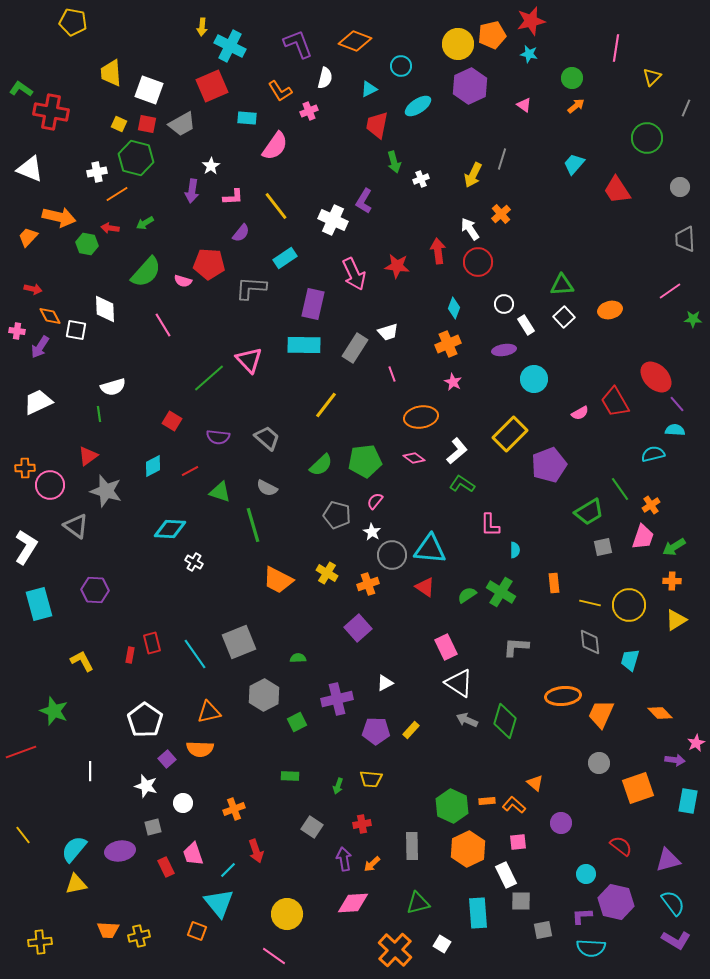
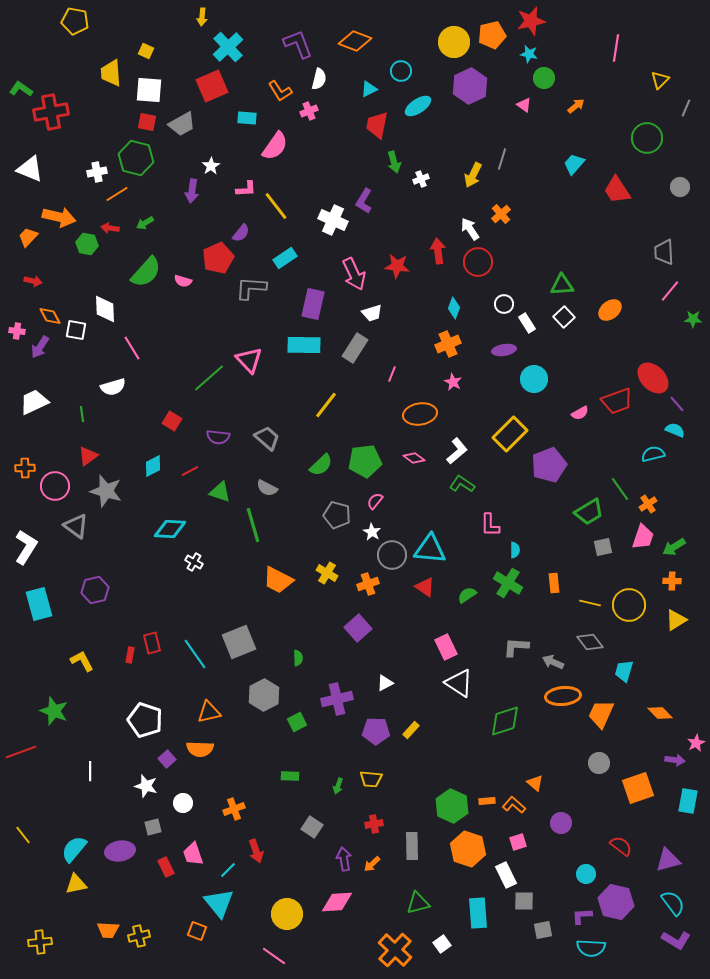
yellow pentagon at (73, 22): moved 2 px right, 1 px up
yellow arrow at (202, 27): moved 10 px up
yellow circle at (458, 44): moved 4 px left, 2 px up
cyan cross at (230, 46): moved 2 px left, 1 px down; rotated 20 degrees clockwise
cyan circle at (401, 66): moved 5 px down
yellow triangle at (652, 77): moved 8 px right, 3 px down
white semicircle at (325, 78): moved 6 px left, 1 px down
green circle at (572, 78): moved 28 px left
white square at (149, 90): rotated 16 degrees counterclockwise
red cross at (51, 112): rotated 20 degrees counterclockwise
yellow square at (119, 124): moved 27 px right, 73 px up
red square at (147, 124): moved 2 px up
pink L-shape at (233, 197): moved 13 px right, 8 px up
gray trapezoid at (685, 239): moved 21 px left, 13 px down
red pentagon at (209, 264): moved 9 px right, 6 px up; rotated 28 degrees counterclockwise
red arrow at (33, 289): moved 8 px up
pink line at (670, 291): rotated 15 degrees counterclockwise
orange ellipse at (610, 310): rotated 25 degrees counterclockwise
pink line at (163, 325): moved 31 px left, 23 px down
white rectangle at (526, 325): moved 1 px right, 2 px up
white trapezoid at (388, 332): moved 16 px left, 19 px up
pink line at (392, 374): rotated 42 degrees clockwise
red ellipse at (656, 377): moved 3 px left, 1 px down
white trapezoid at (38, 402): moved 4 px left
red trapezoid at (615, 402): moved 2 px right, 1 px up; rotated 80 degrees counterclockwise
green line at (99, 414): moved 17 px left
orange ellipse at (421, 417): moved 1 px left, 3 px up
cyan semicircle at (675, 430): rotated 18 degrees clockwise
pink circle at (50, 485): moved 5 px right, 1 px down
orange cross at (651, 505): moved 3 px left, 1 px up
purple hexagon at (95, 590): rotated 16 degrees counterclockwise
green cross at (501, 592): moved 7 px right, 9 px up
gray diamond at (590, 642): rotated 32 degrees counterclockwise
green semicircle at (298, 658): rotated 91 degrees clockwise
cyan trapezoid at (630, 660): moved 6 px left, 11 px down
white pentagon at (145, 720): rotated 16 degrees counterclockwise
gray arrow at (467, 720): moved 86 px right, 58 px up
green diamond at (505, 721): rotated 56 degrees clockwise
red cross at (362, 824): moved 12 px right
pink square at (518, 842): rotated 12 degrees counterclockwise
orange hexagon at (468, 849): rotated 16 degrees counterclockwise
gray square at (521, 901): moved 3 px right
pink diamond at (353, 903): moved 16 px left, 1 px up
white square at (442, 944): rotated 24 degrees clockwise
